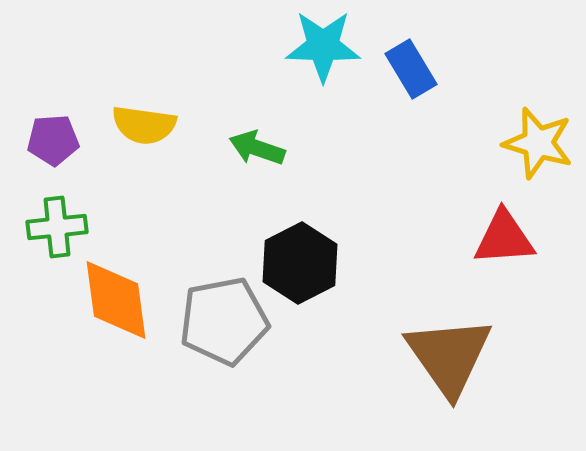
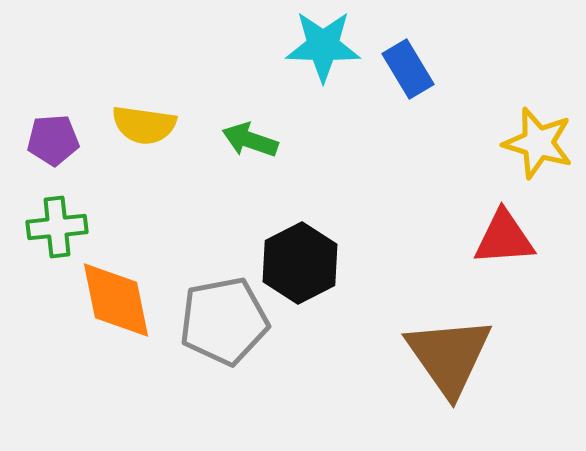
blue rectangle: moved 3 px left
green arrow: moved 7 px left, 8 px up
orange diamond: rotated 4 degrees counterclockwise
